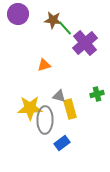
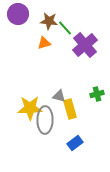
brown star: moved 4 px left, 1 px down
purple cross: moved 2 px down
orange triangle: moved 22 px up
blue rectangle: moved 13 px right
